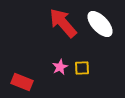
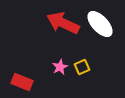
red arrow: rotated 24 degrees counterclockwise
yellow square: moved 1 px up; rotated 21 degrees counterclockwise
